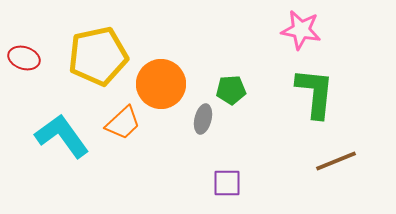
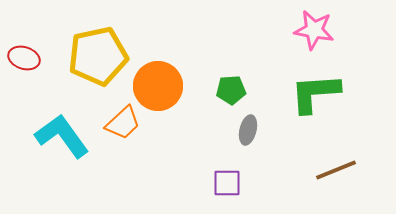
pink star: moved 13 px right
orange circle: moved 3 px left, 2 px down
green L-shape: rotated 100 degrees counterclockwise
gray ellipse: moved 45 px right, 11 px down
brown line: moved 9 px down
